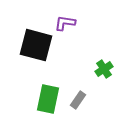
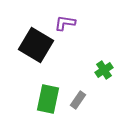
black square: rotated 16 degrees clockwise
green cross: moved 1 px down
